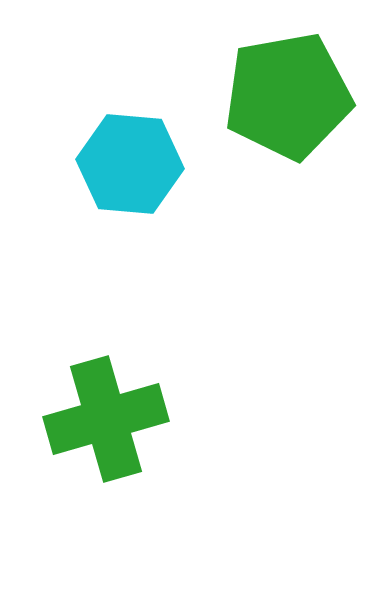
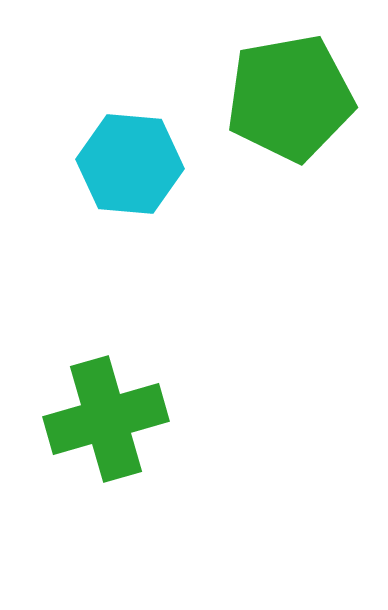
green pentagon: moved 2 px right, 2 px down
